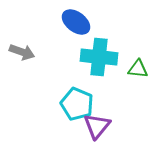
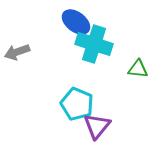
gray arrow: moved 5 px left; rotated 140 degrees clockwise
cyan cross: moved 5 px left, 13 px up; rotated 12 degrees clockwise
